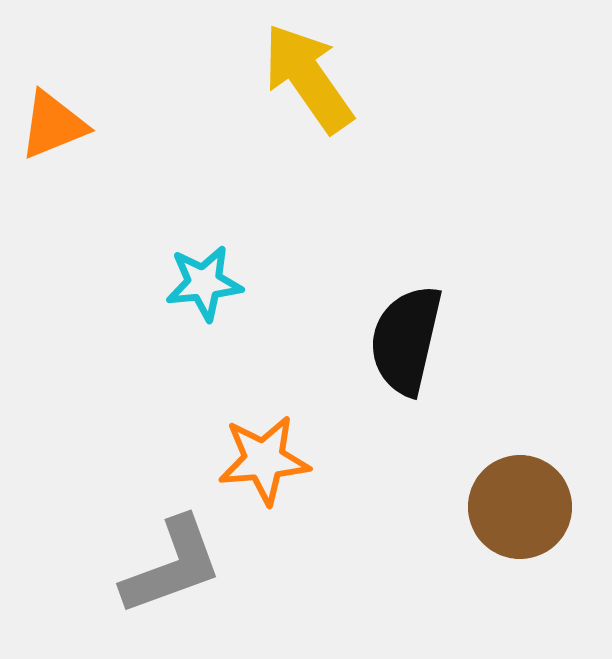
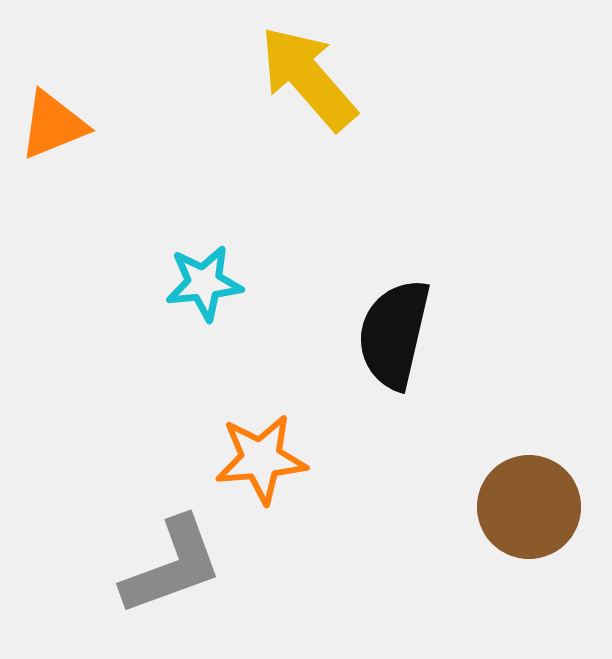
yellow arrow: rotated 6 degrees counterclockwise
black semicircle: moved 12 px left, 6 px up
orange star: moved 3 px left, 1 px up
brown circle: moved 9 px right
